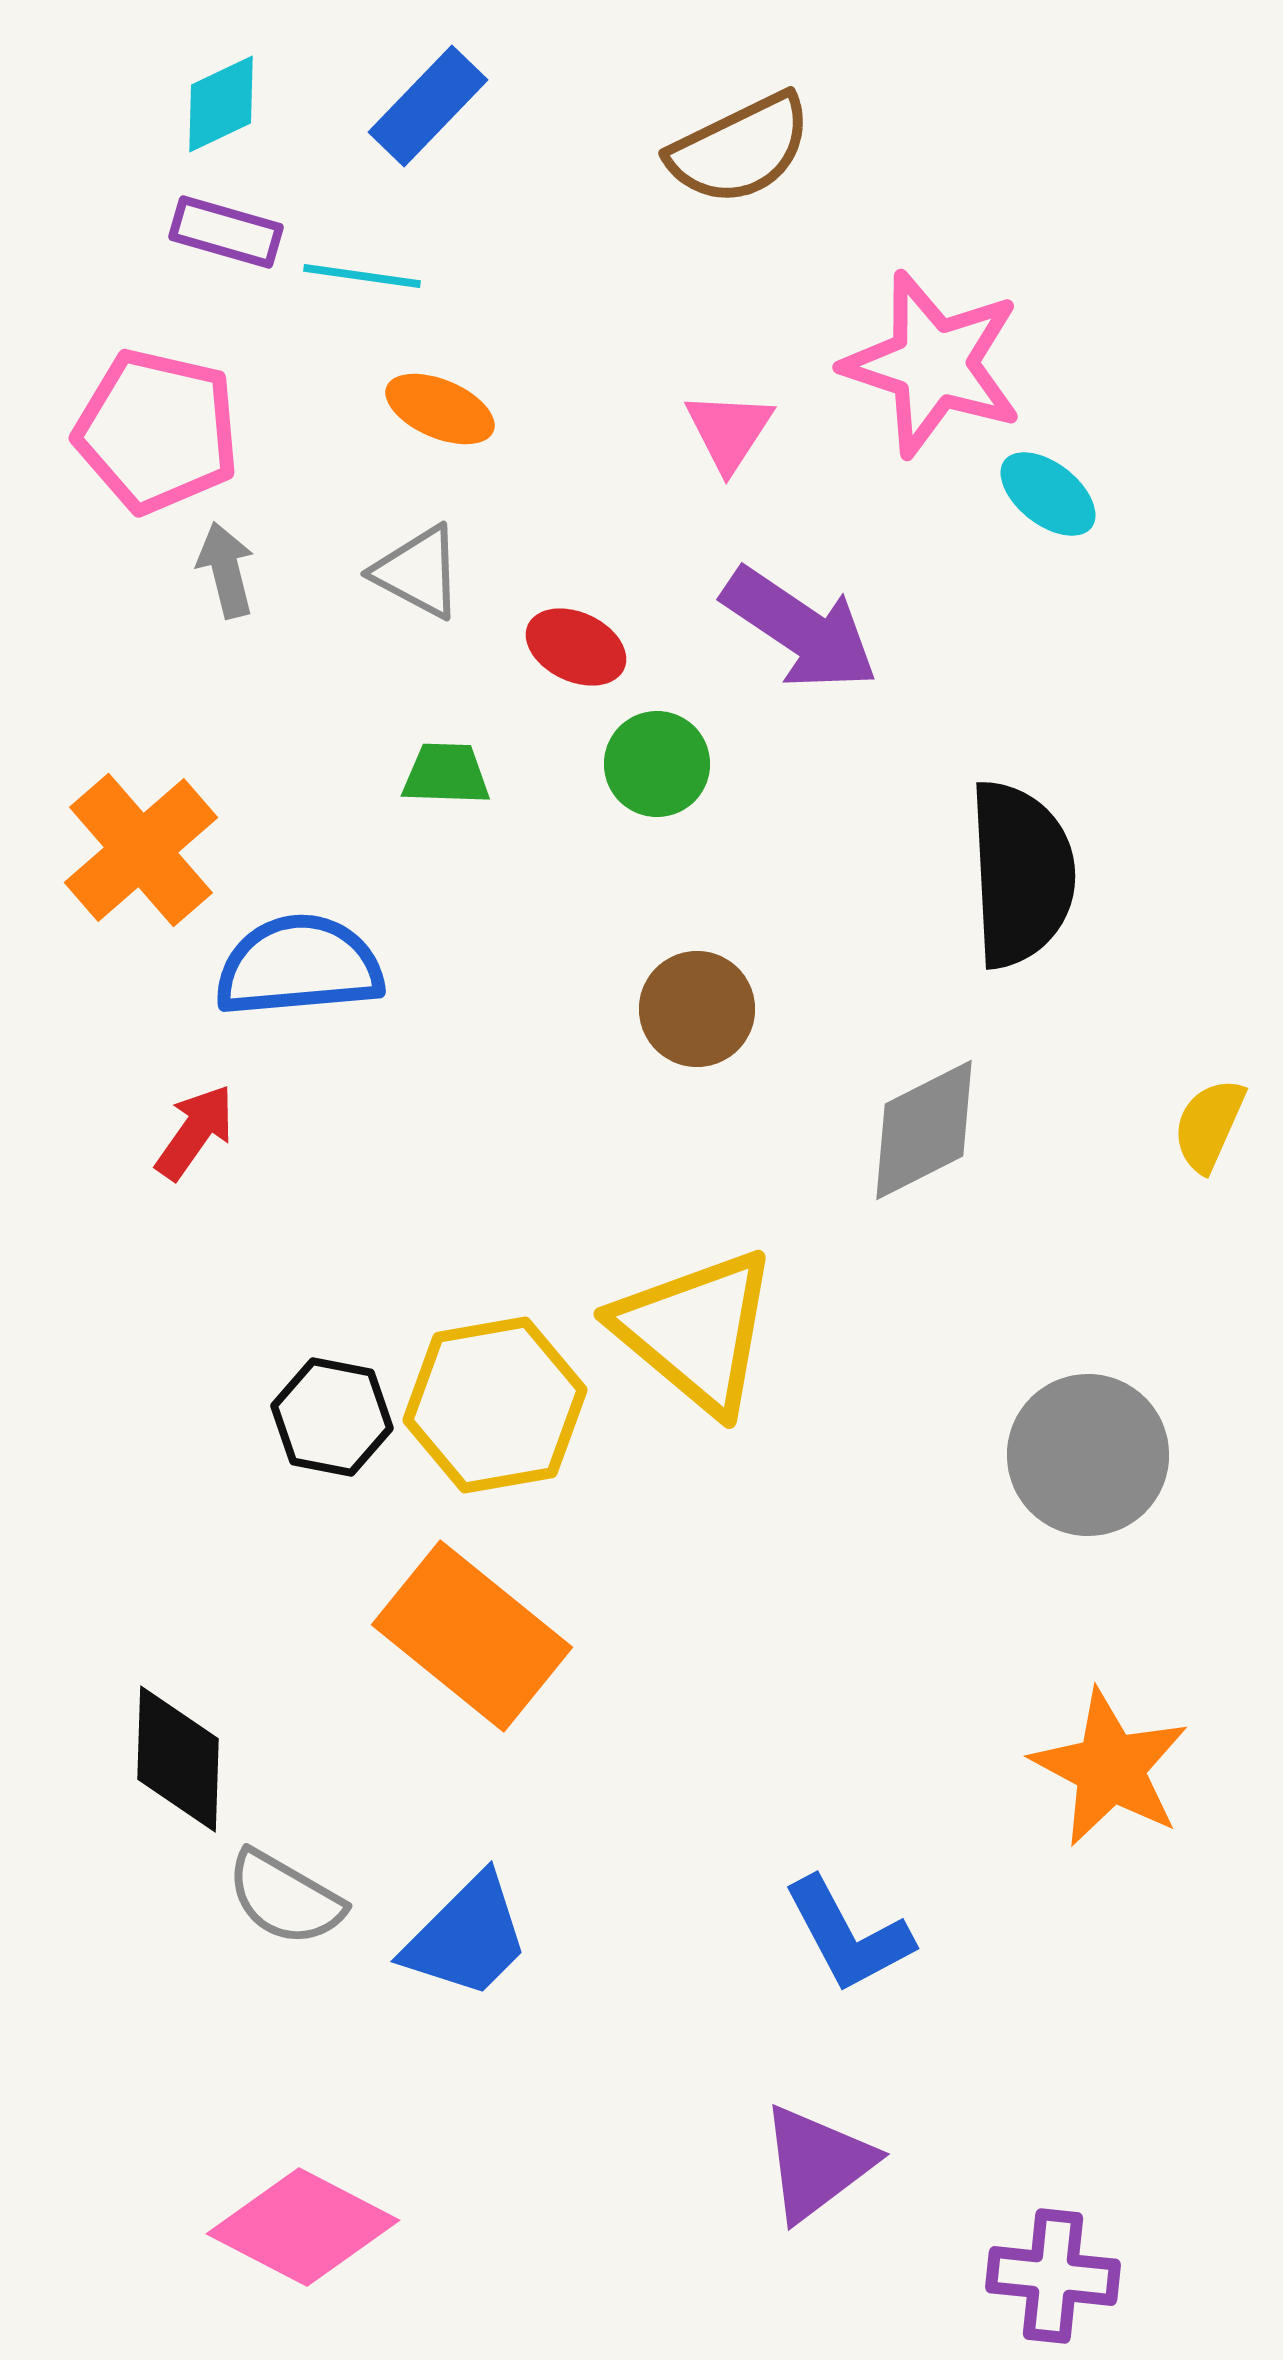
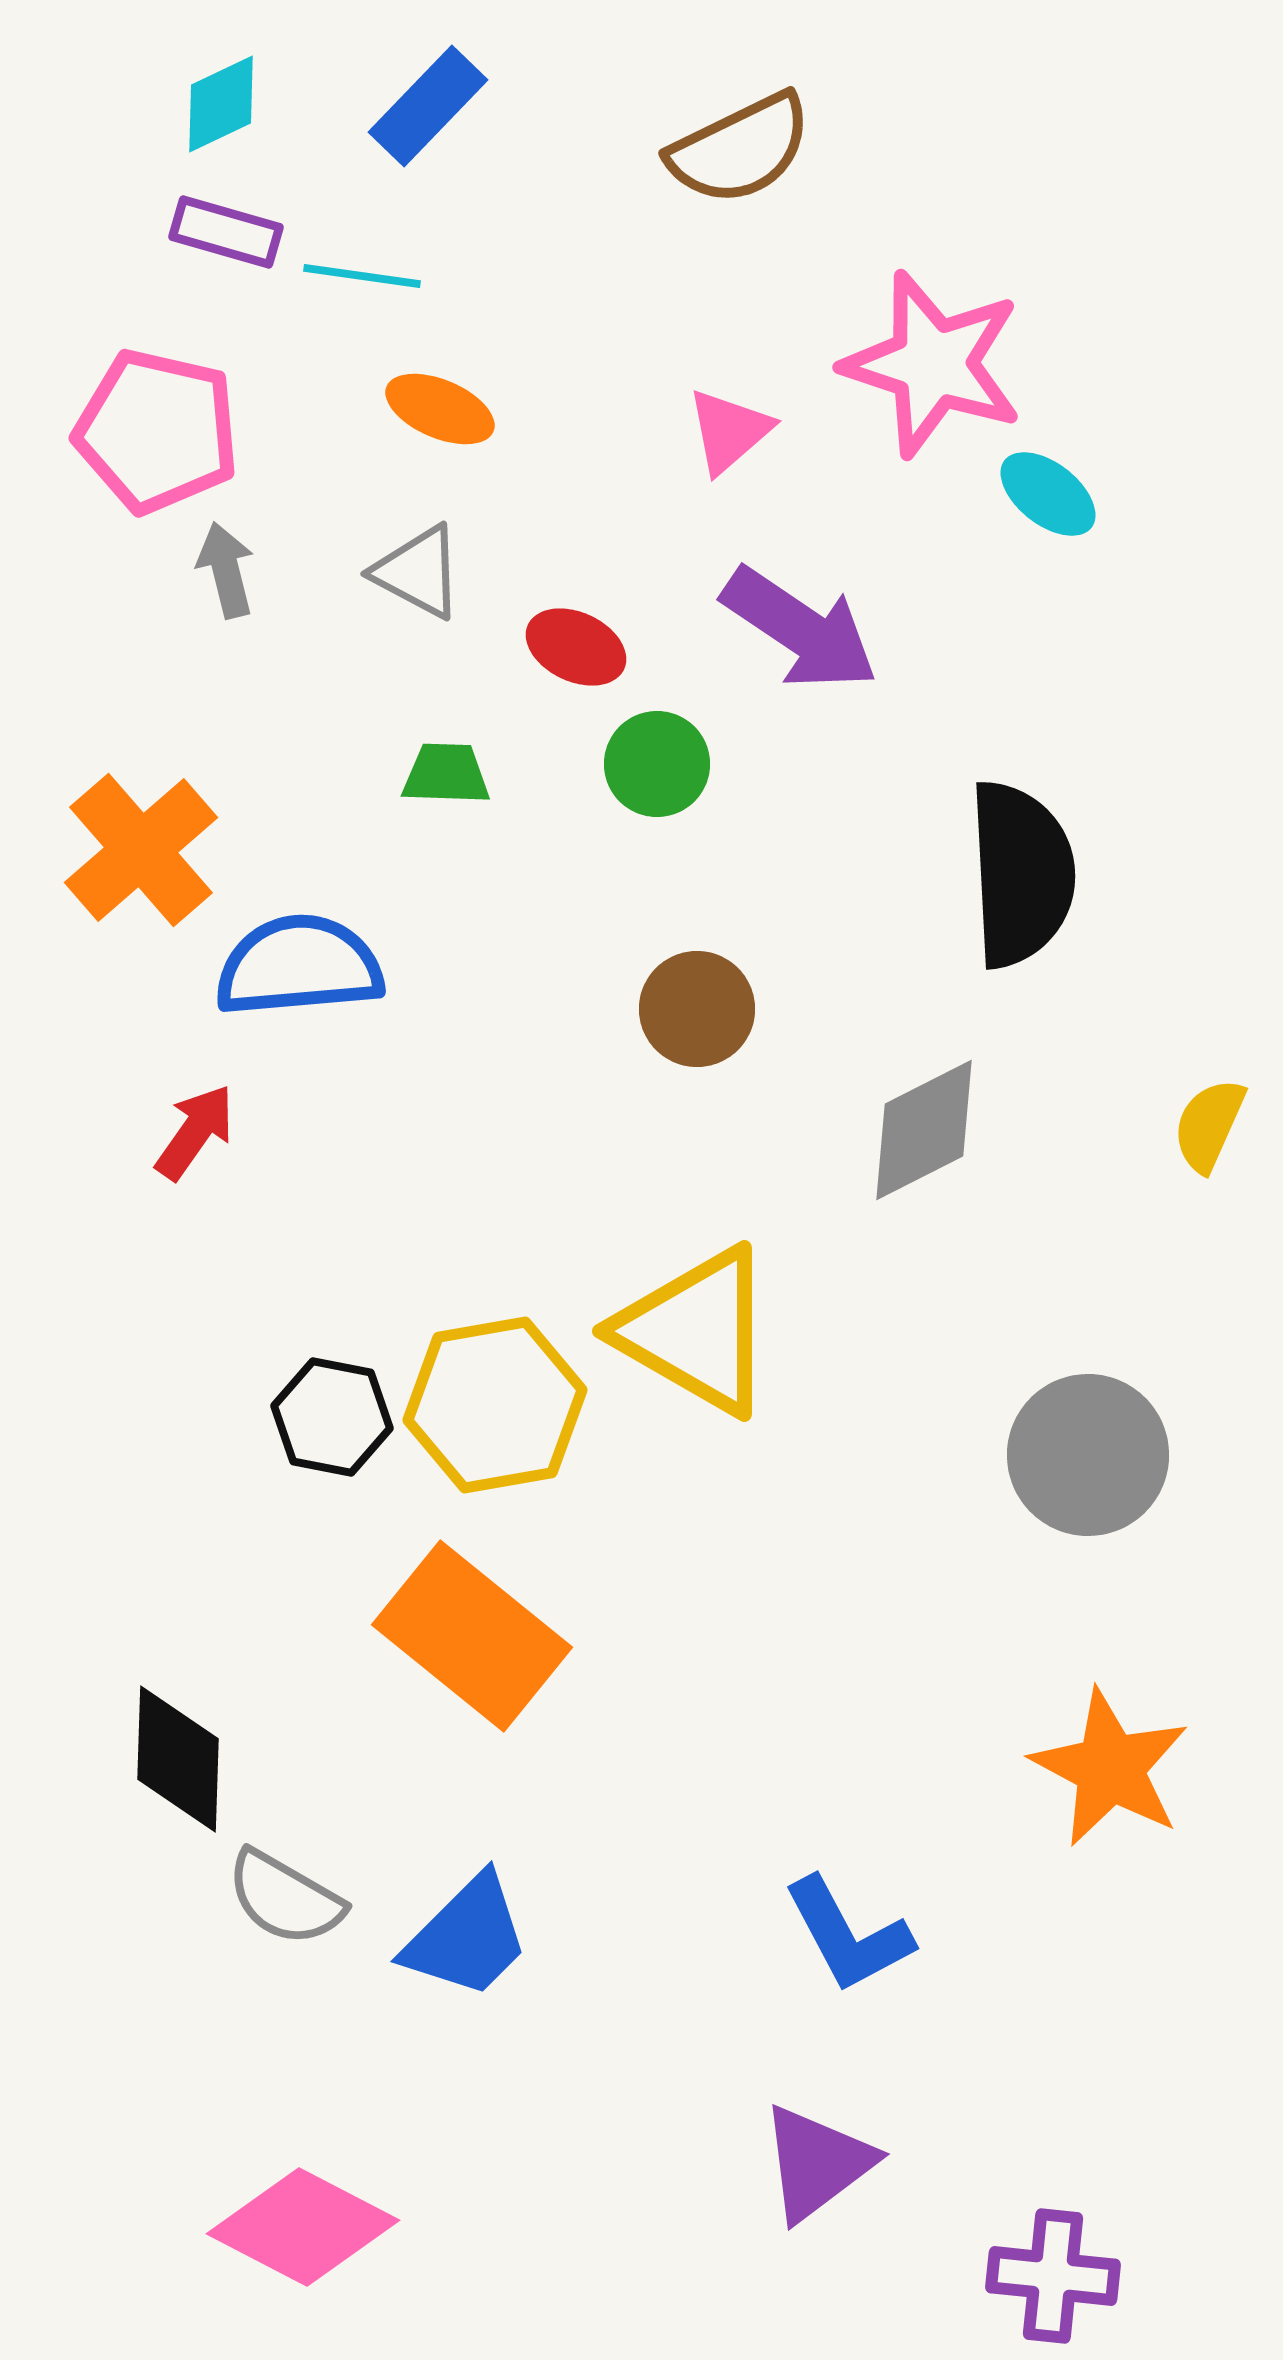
pink triangle: rotated 16 degrees clockwise
yellow triangle: rotated 10 degrees counterclockwise
